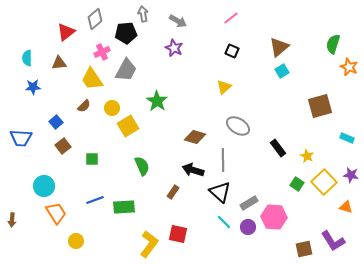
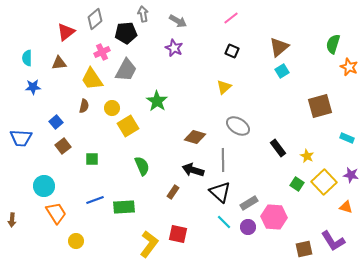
brown semicircle at (84, 106): rotated 32 degrees counterclockwise
